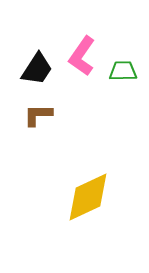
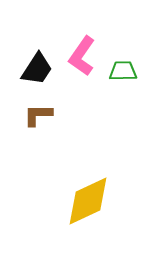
yellow diamond: moved 4 px down
